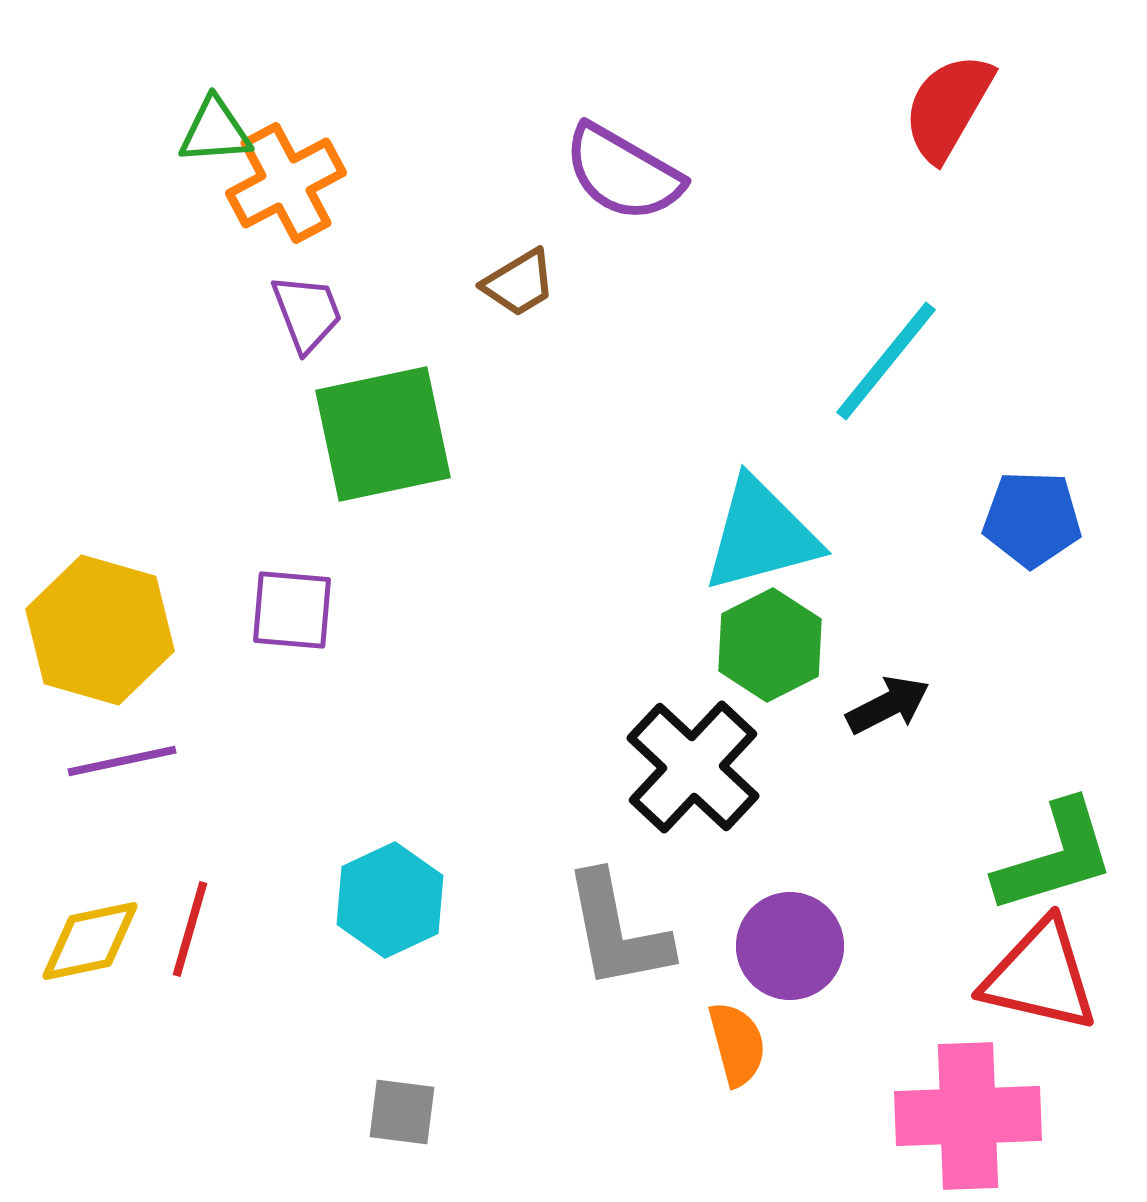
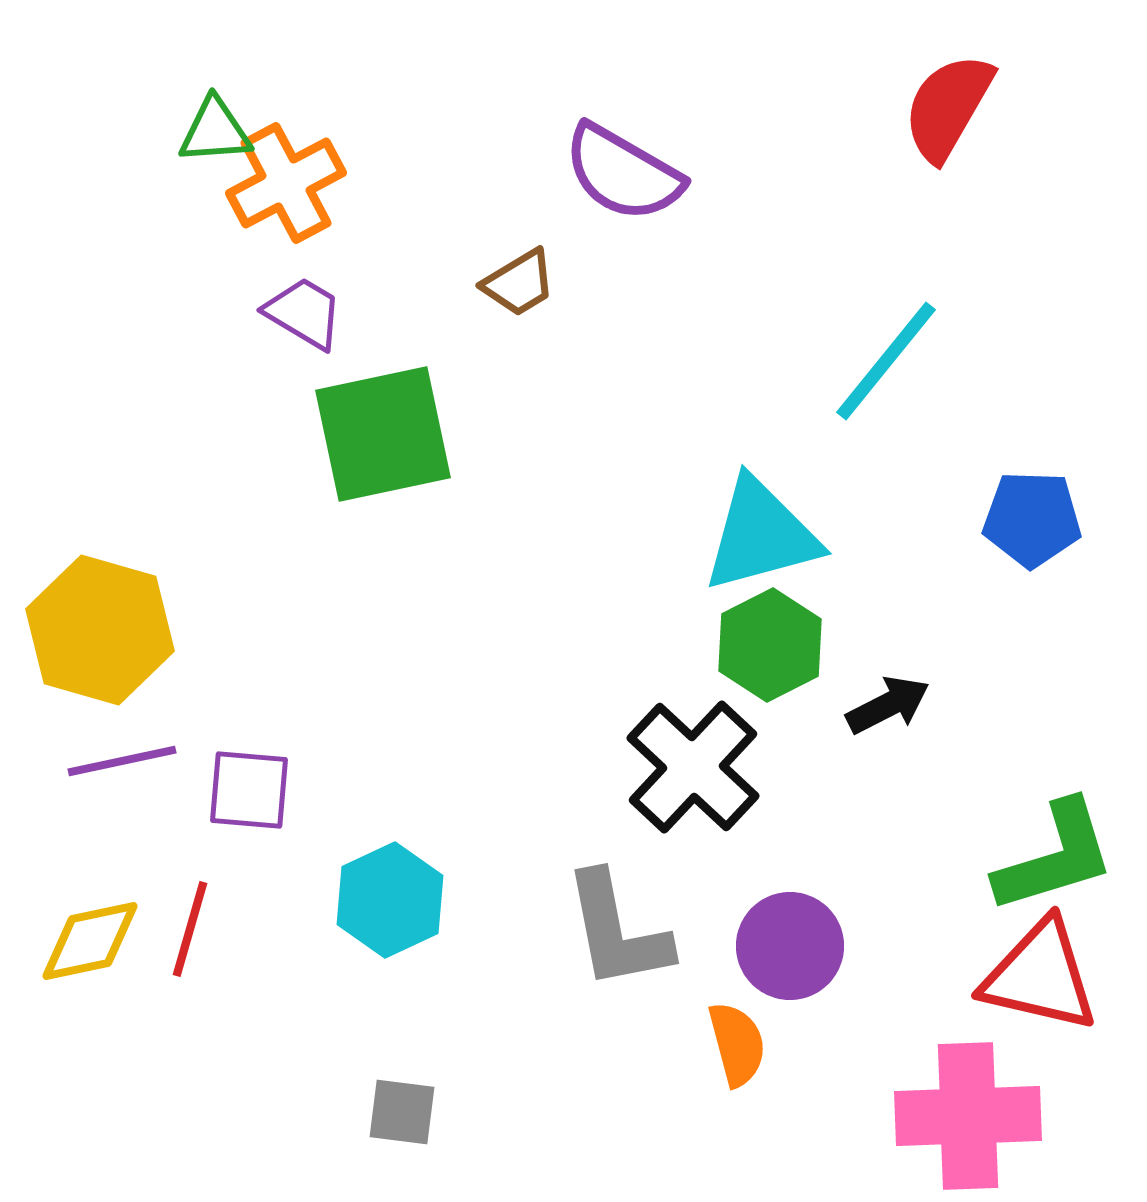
purple trapezoid: moved 3 px left; rotated 38 degrees counterclockwise
purple square: moved 43 px left, 180 px down
